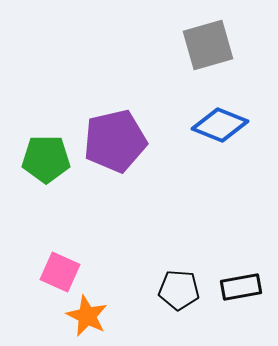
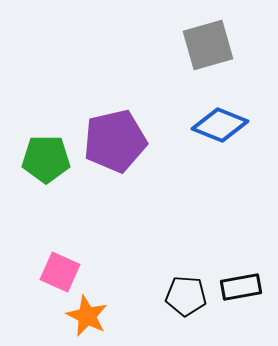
black pentagon: moved 7 px right, 6 px down
